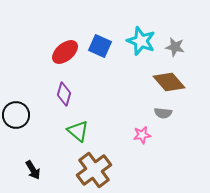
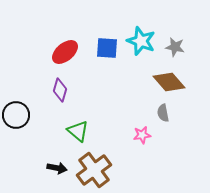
blue square: moved 7 px right, 2 px down; rotated 20 degrees counterclockwise
purple diamond: moved 4 px left, 4 px up
gray semicircle: rotated 72 degrees clockwise
black arrow: moved 24 px right, 2 px up; rotated 48 degrees counterclockwise
